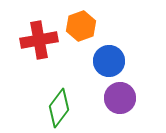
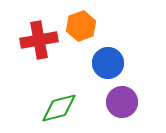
blue circle: moved 1 px left, 2 px down
purple circle: moved 2 px right, 4 px down
green diamond: rotated 39 degrees clockwise
